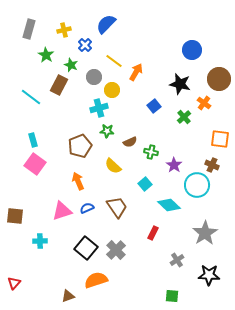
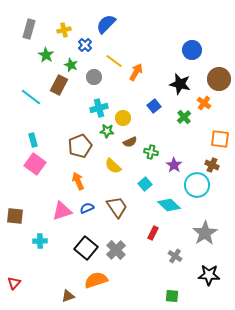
yellow circle at (112, 90): moved 11 px right, 28 px down
gray cross at (177, 260): moved 2 px left, 4 px up; rotated 24 degrees counterclockwise
